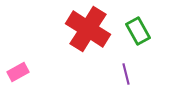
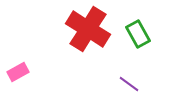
green rectangle: moved 3 px down
purple line: moved 3 px right, 10 px down; rotated 40 degrees counterclockwise
